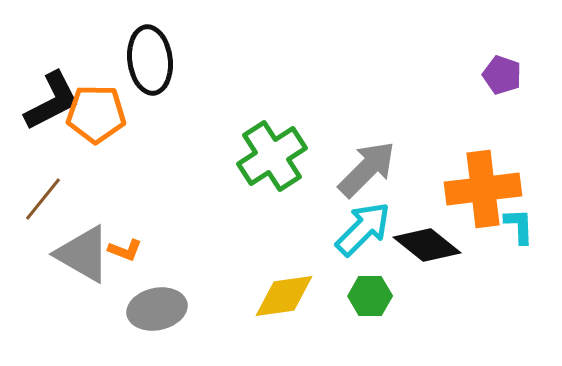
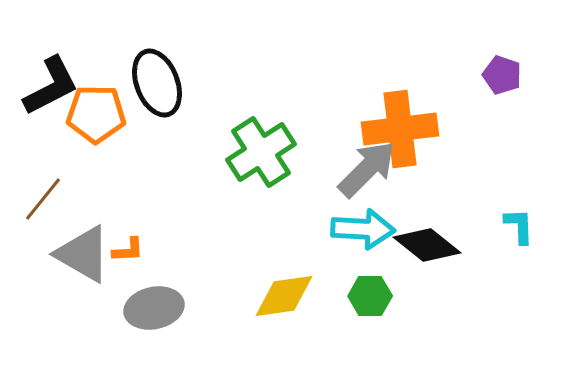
black ellipse: moved 7 px right, 23 px down; rotated 14 degrees counterclockwise
black L-shape: moved 1 px left, 15 px up
green cross: moved 11 px left, 4 px up
orange cross: moved 83 px left, 60 px up
cyan arrow: rotated 48 degrees clockwise
orange L-shape: moved 3 px right; rotated 24 degrees counterclockwise
gray ellipse: moved 3 px left, 1 px up
